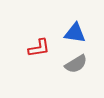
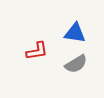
red L-shape: moved 2 px left, 3 px down
